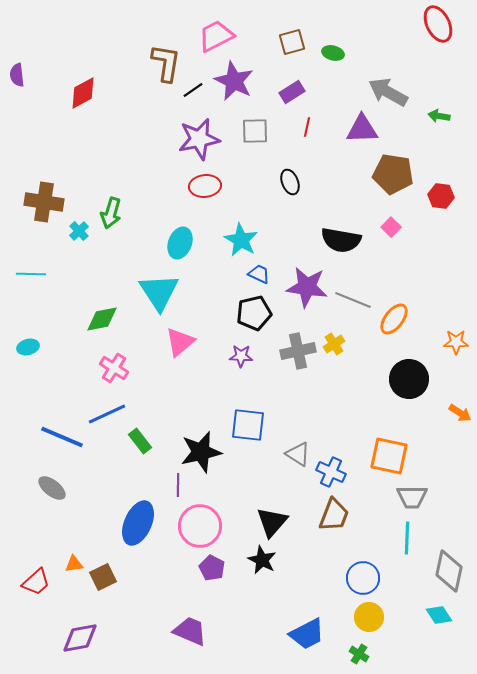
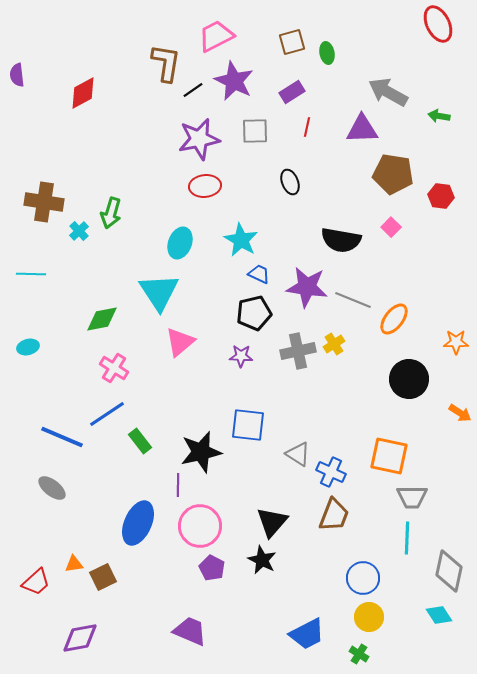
green ellipse at (333, 53): moved 6 px left; rotated 65 degrees clockwise
blue line at (107, 414): rotated 9 degrees counterclockwise
